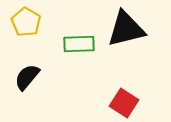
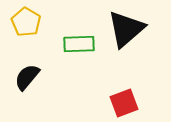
black triangle: rotated 27 degrees counterclockwise
red square: rotated 36 degrees clockwise
